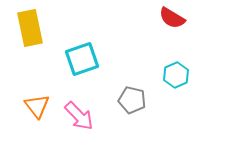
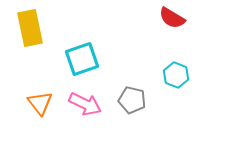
cyan hexagon: rotated 15 degrees counterclockwise
orange triangle: moved 3 px right, 3 px up
pink arrow: moved 6 px right, 12 px up; rotated 20 degrees counterclockwise
